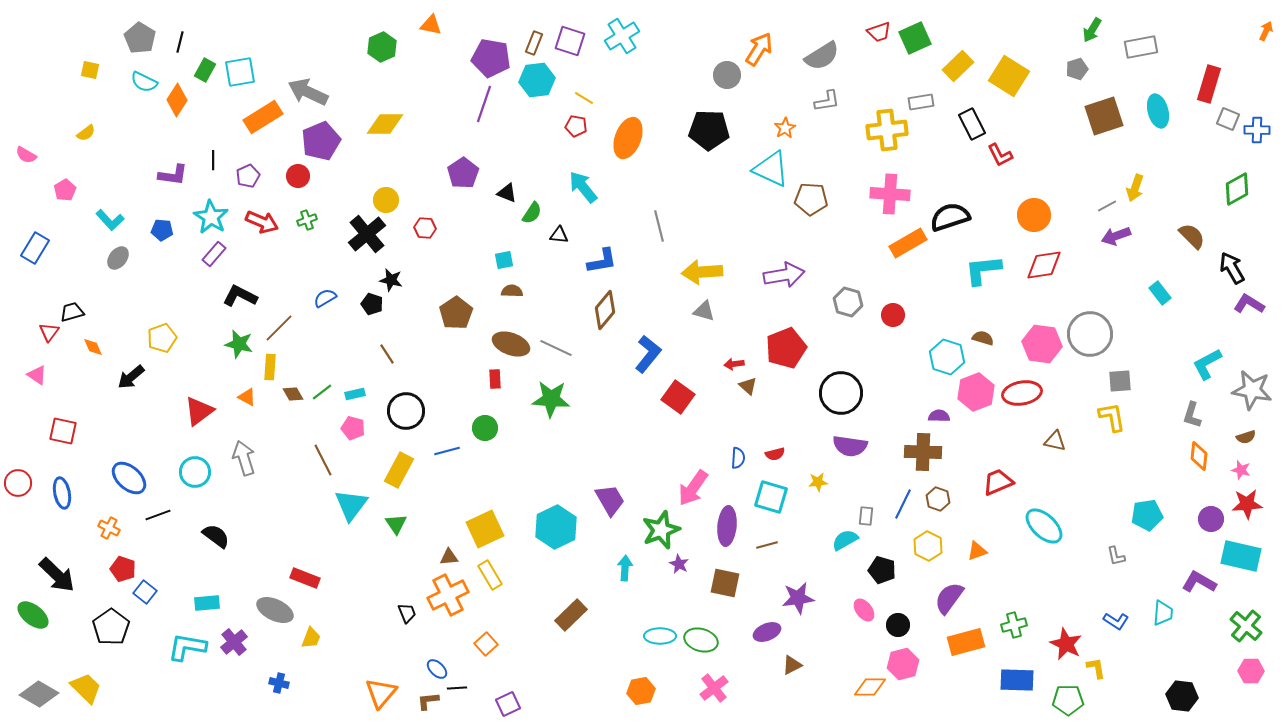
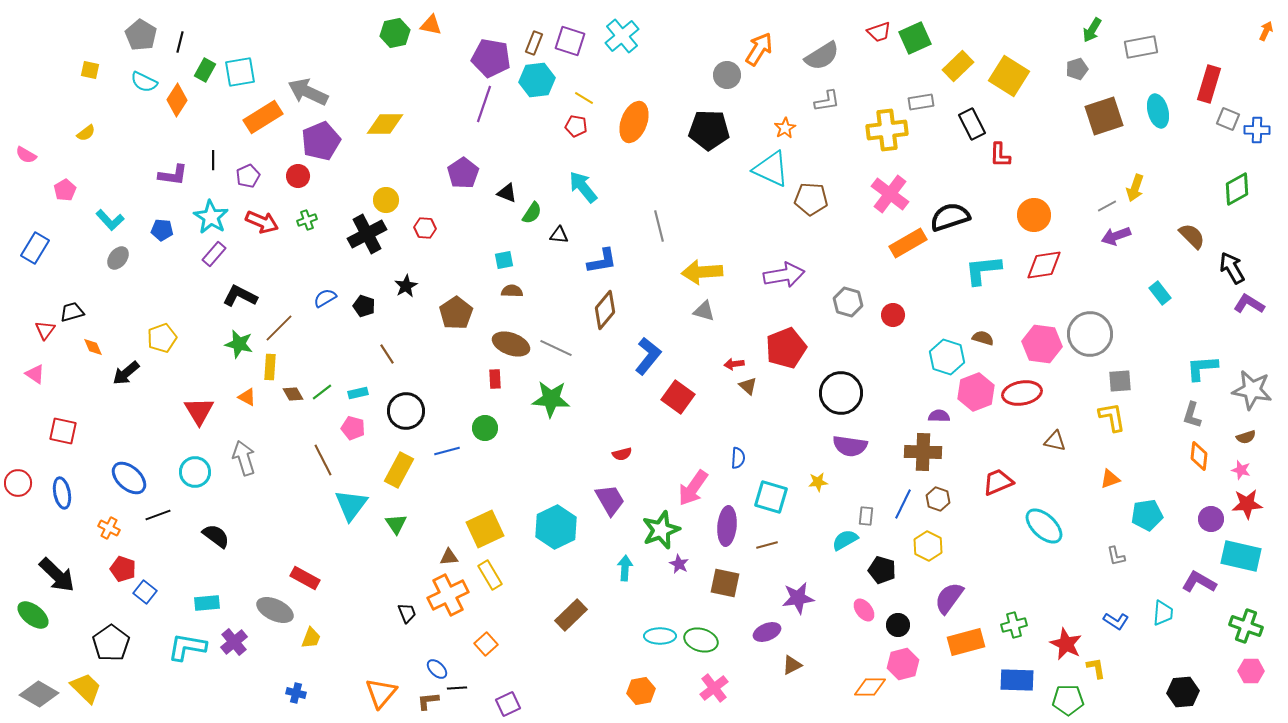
cyan cross at (622, 36): rotated 8 degrees counterclockwise
gray pentagon at (140, 38): moved 1 px right, 3 px up
green hexagon at (382, 47): moved 13 px right, 14 px up; rotated 12 degrees clockwise
orange ellipse at (628, 138): moved 6 px right, 16 px up
red L-shape at (1000, 155): rotated 28 degrees clockwise
pink cross at (890, 194): rotated 33 degrees clockwise
black cross at (367, 234): rotated 12 degrees clockwise
black star at (391, 280): moved 15 px right, 6 px down; rotated 30 degrees clockwise
black pentagon at (372, 304): moved 8 px left, 2 px down
red triangle at (49, 332): moved 4 px left, 2 px up
blue L-shape at (648, 354): moved 2 px down
cyan L-shape at (1207, 364): moved 5 px left, 4 px down; rotated 24 degrees clockwise
pink triangle at (37, 375): moved 2 px left, 1 px up
black arrow at (131, 377): moved 5 px left, 4 px up
cyan rectangle at (355, 394): moved 3 px right, 1 px up
red triangle at (199, 411): rotated 24 degrees counterclockwise
red semicircle at (775, 454): moved 153 px left
orange triangle at (977, 551): moved 133 px right, 72 px up
red rectangle at (305, 578): rotated 8 degrees clockwise
green cross at (1246, 626): rotated 20 degrees counterclockwise
black pentagon at (111, 627): moved 16 px down
blue cross at (279, 683): moved 17 px right, 10 px down
black hexagon at (1182, 696): moved 1 px right, 4 px up; rotated 12 degrees counterclockwise
